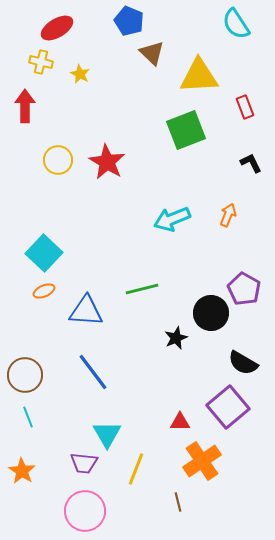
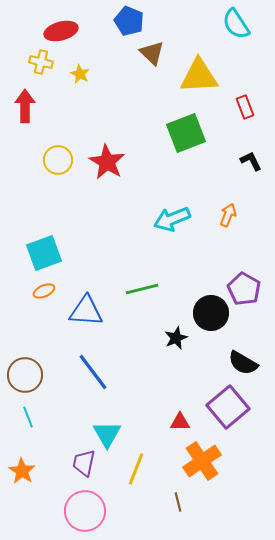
red ellipse: moved 4 px right, 3 px down; rotated 16 degrees clockwise
green square: moved 3 px down
black L-shape: moved 2 px up
cyan square: rotated 27 degrees clockwise
purple trapezoid: rotated 96 degrees clockwise
